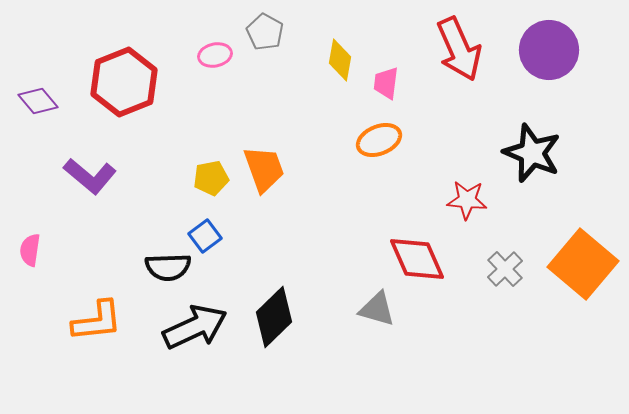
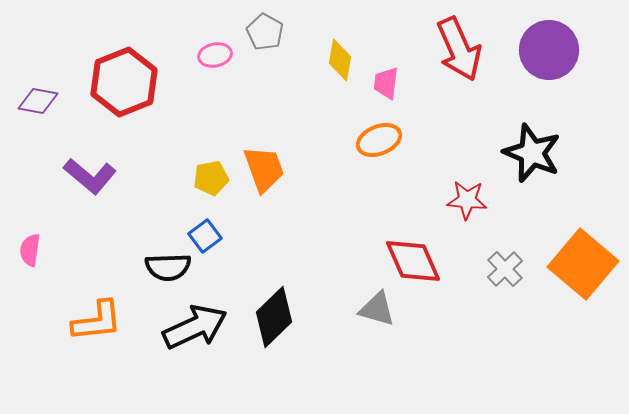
purple diamond: rotated 39 degrees counterclockwise
red diamond: moved 4 px left, 2 px down
